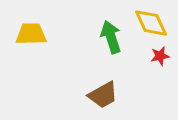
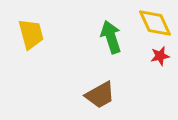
yellow diamond: moved 4 px right
yellow trapezoid: rotated 76 degrees clockwise
brown trapezoid: moved 3 px left
